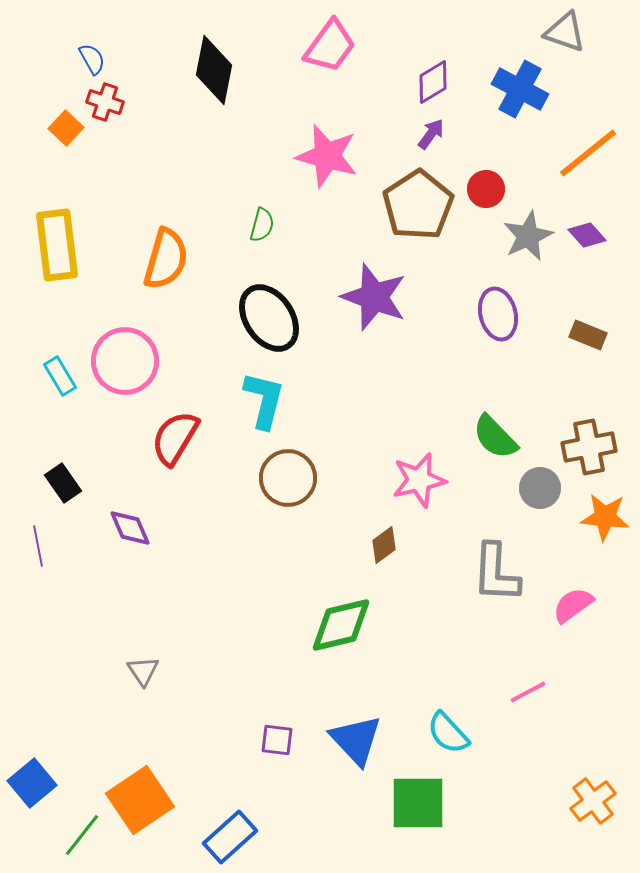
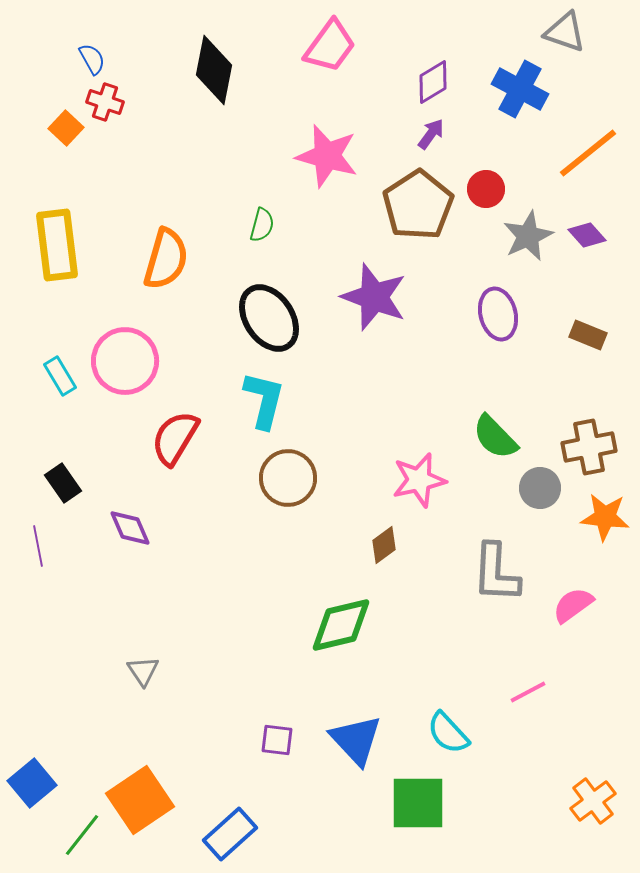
blue rectangle at (230, 837): moved 3 px up
